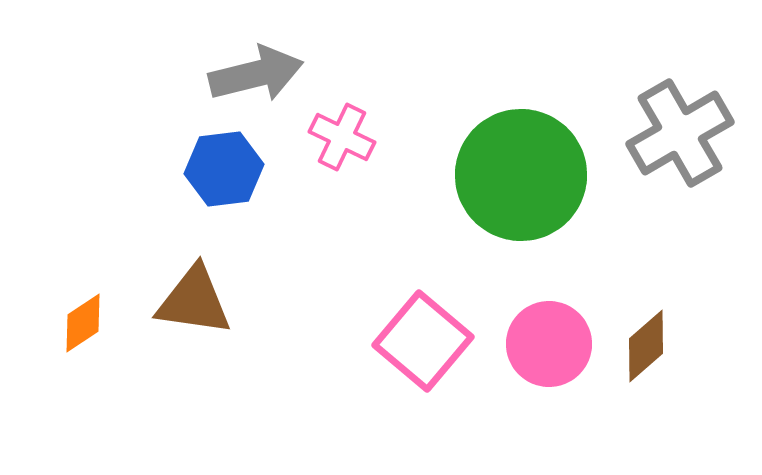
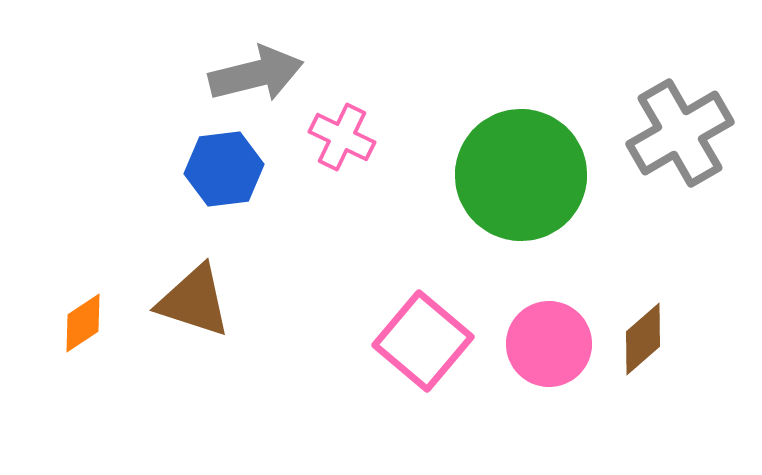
brown triangle: rotated 10 degrees clockwise
brown diamond: moved 3 px left, 7 px up
